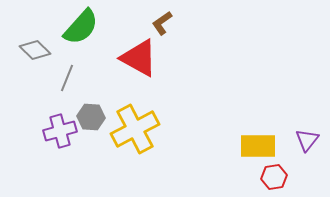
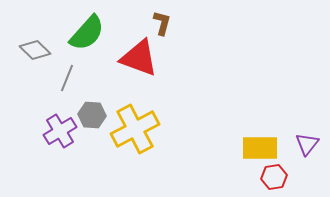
brown L-shape: rotated 140 degrees clockwise
green semicircle: moved 6 px right, 6 px down
red triangle: rotated 9 degrees counterclockwise
gray hexagon: moved 1 px right, 2 px up
purple cross: rotated 16 degrees counterclockwise
purple triangle: moved 4 px down
yellow rectangle: moved 2 px right, 2 px down
